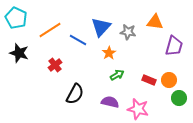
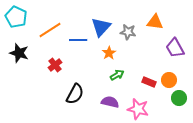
cyan pentagon: moved 1 px up
blue line: rotated 30 degrees counterclockwise
purple trapezoid: moved 1 px right, 2 px down; rotated 135 degrees clockwise
red rectangle: moved 2 px down
